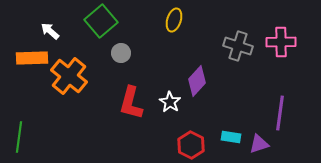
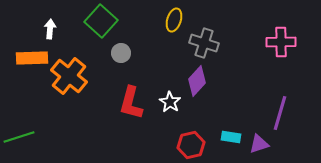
green square: rotated 8 degrees counterclockwise
white arrow: moved 2 px up; rotated 54 degrees clockwise
gray cross: moved 34 px left, 3 px up
purple line: rotated 8 degrees clockwise
green line: rotated 64 degrees clockwise
red hexagon: rotated 20 degrees clockwise
